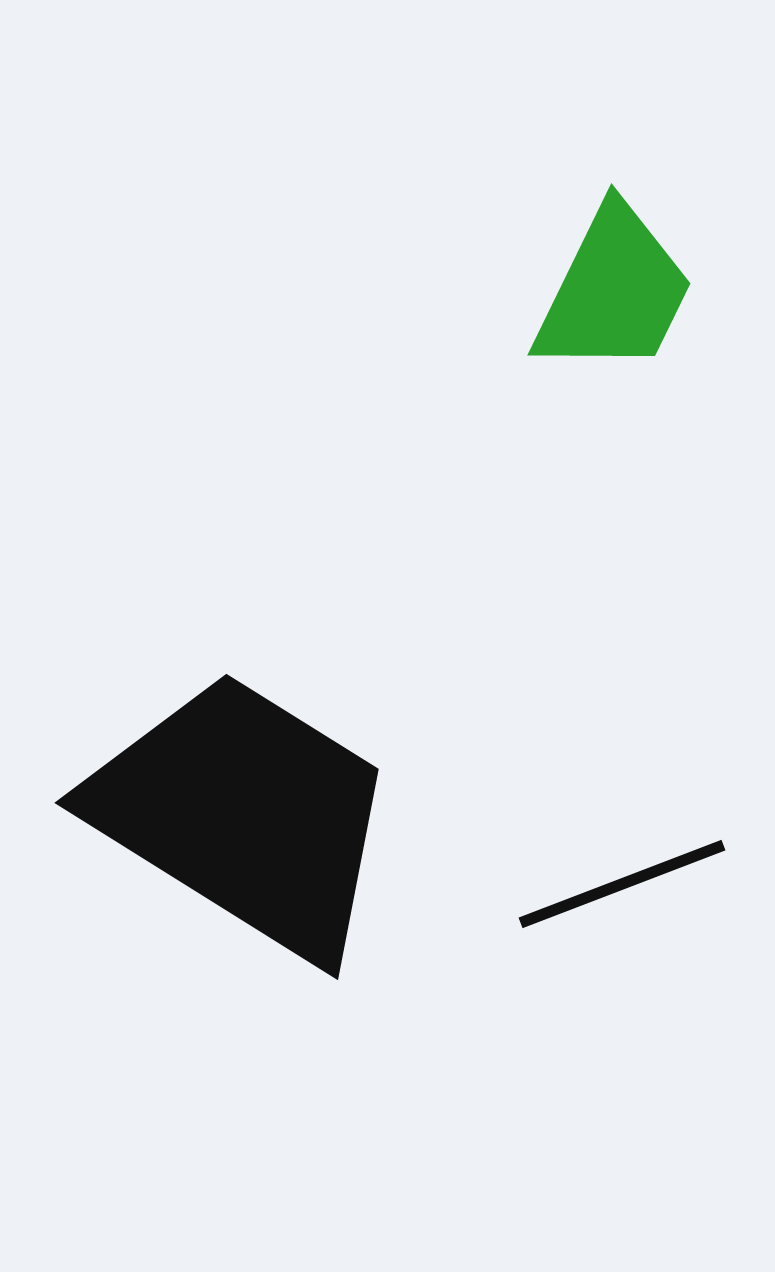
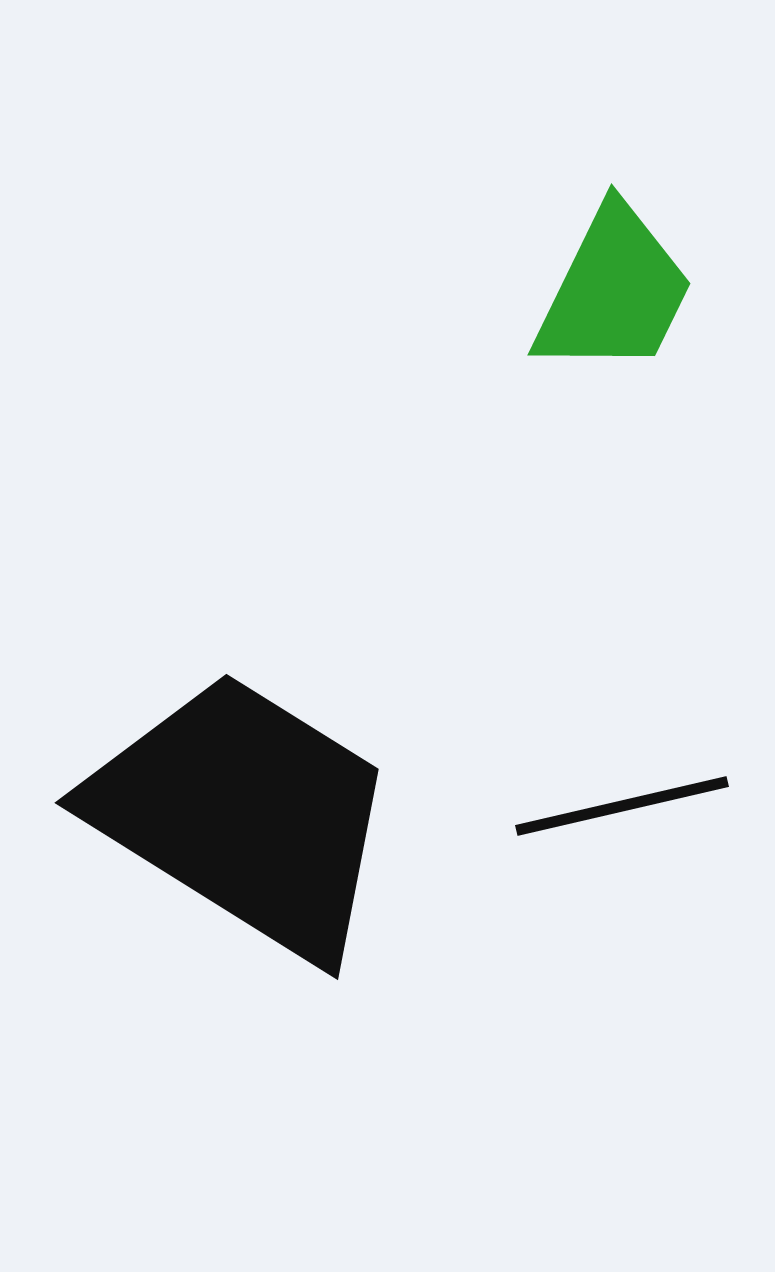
black line: moved 78 px up; rotated 8 degrees clockwise
